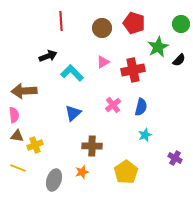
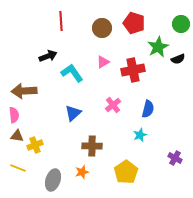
black semicircle: moved 1 px left, 1 px up; rotated 24 degrees clockwise
cyan L-shape: rotated 10 degrees clockwise
blue semicircle: moved 7 px right, 2 px down
cyan star: moved 5 px left
gray ellipse: moved 1 px left
